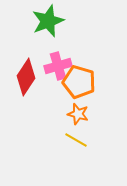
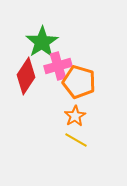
green star: moved 6 px left, 21 px down; rotated 12 degrees counterclockwise
red diamond: moved 1 px up
orange star: moved 3 px left, 2 px down; rotated 25 degrees clockwise
